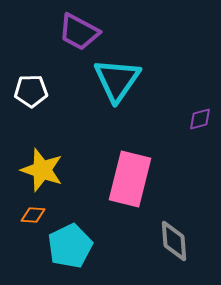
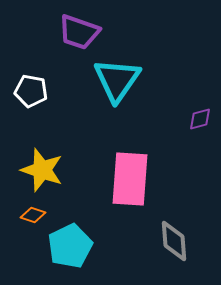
purple trapezoid: rotated 9 degrees counterclockwise
white pentagon: rotated 12 degrees clockwise
pink rectangle: rotated 10 degrees counterclockwise
orange diamond: rotated 15 degrees clockwise
